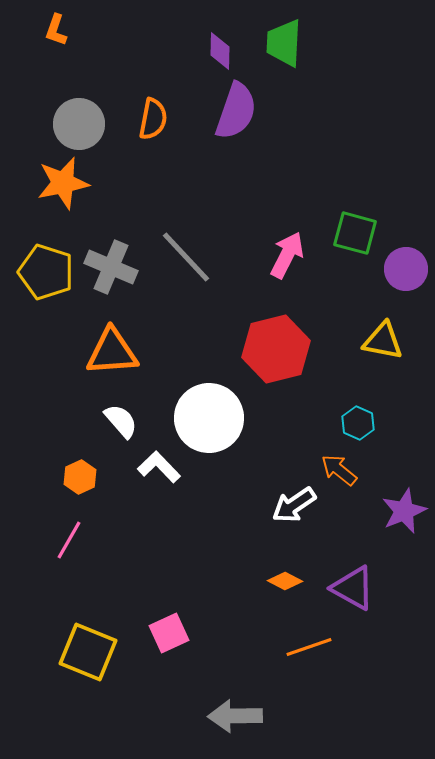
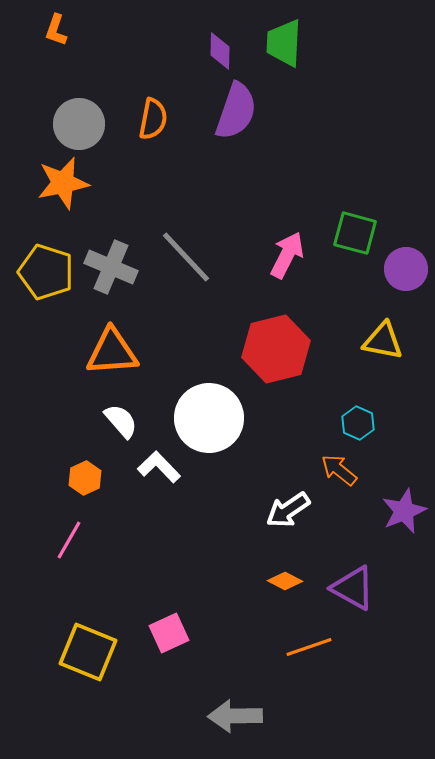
orange hexagon: moved 5 px right, 1 px down
white arrow: moved 6 px left, 5 px down
